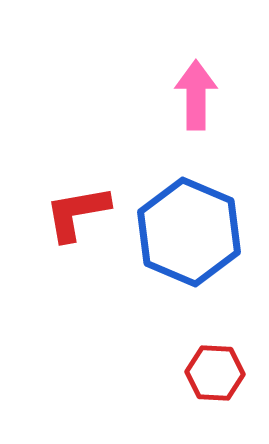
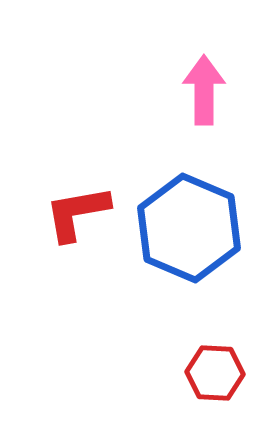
pink arrow: moved 8 px right, 5 px up
blue hexagon: moved 4 px up
